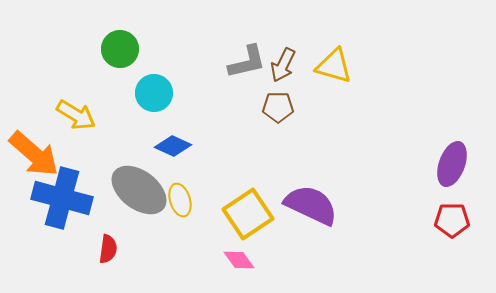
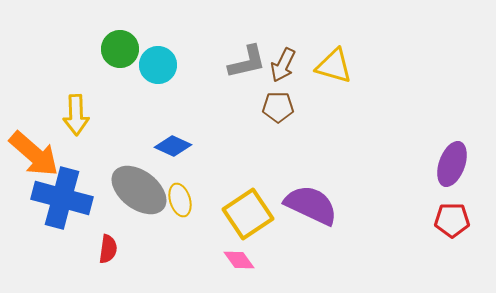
cyan circle: moved 4 px right, 28 px up
yellow arrow: rotated 57 degrees clockwise
